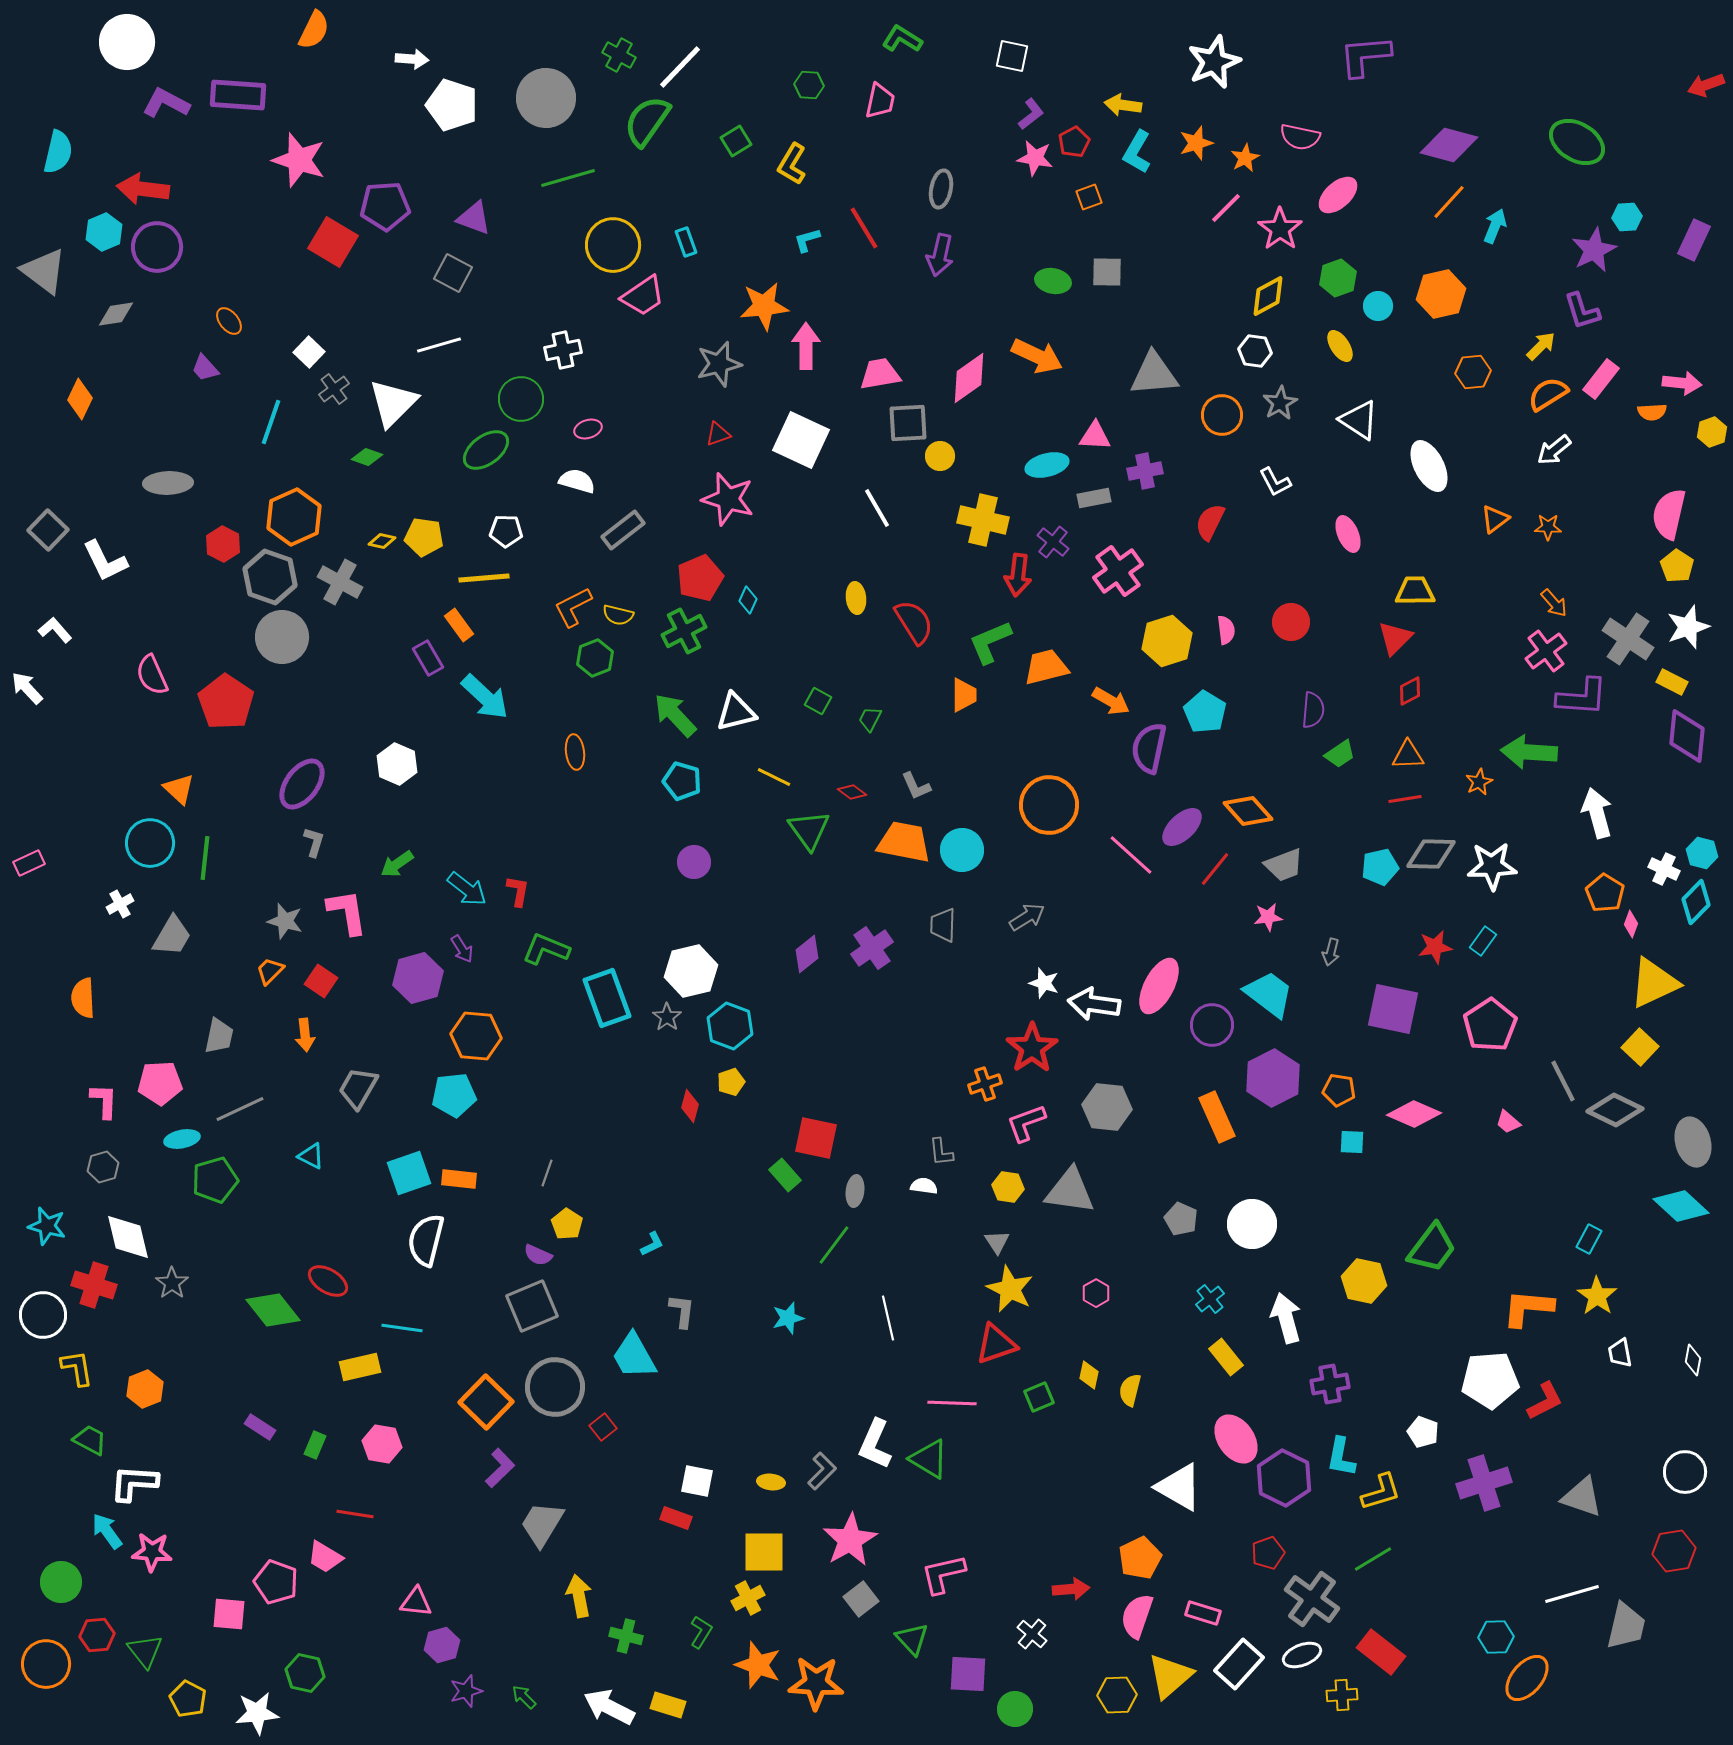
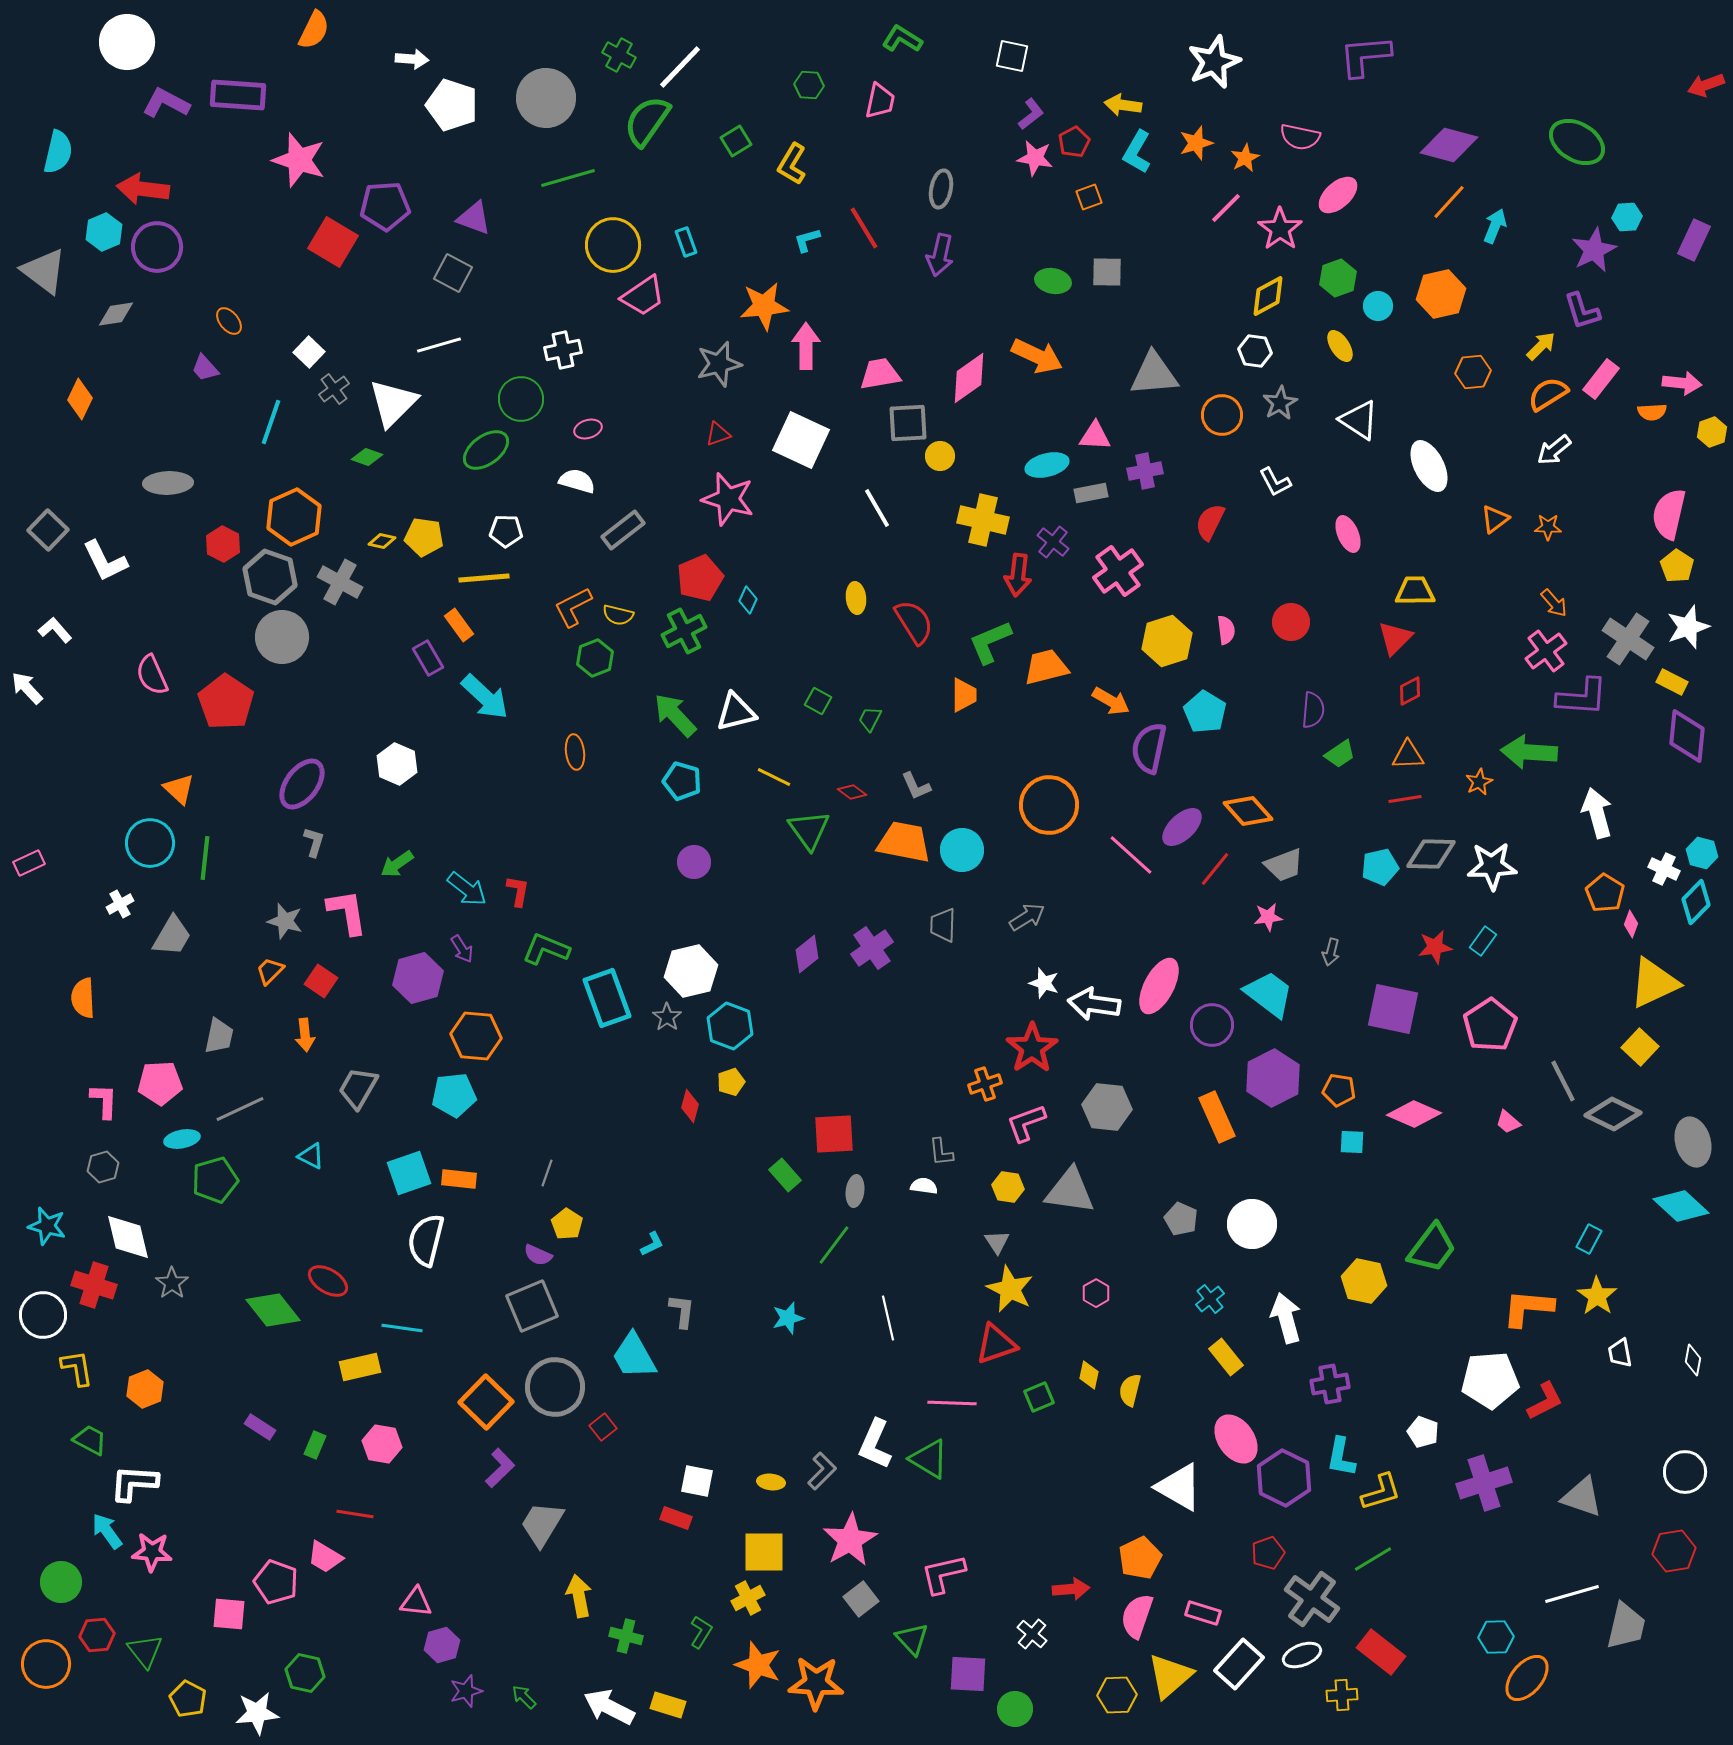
gray rectangle at (1094, 498): moved 3 px left, 5 px up
gray diamond at (1615, 1110): moved 2 px left, 4 px down
red square at (816, 1138): moved 18 px right, 4 px up; rotated 15 degrees counterclockwise
